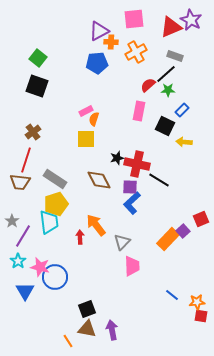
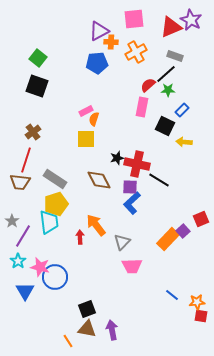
pink rectangle at (139, 111): moved 3 px right, 4 px up
pink trapezoid at (132, 266): rotated 90 degrees clockwise
